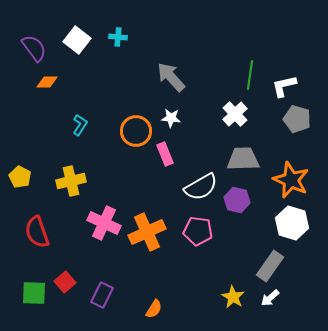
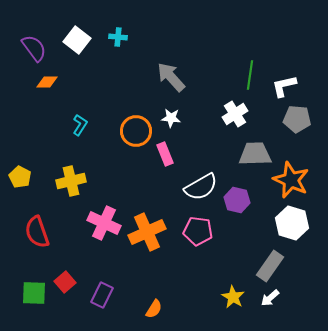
white cross: rotated 10 degrees clockwise
gray pentagon: rotated 12 degrees counterclockwise
gray trapezoid: moved 12 px right, 5 px up
